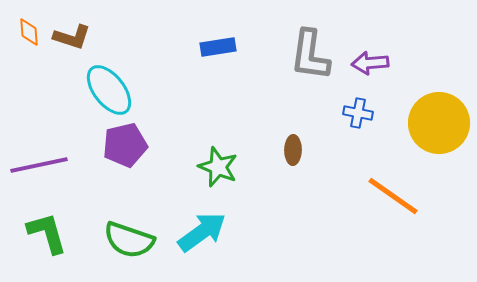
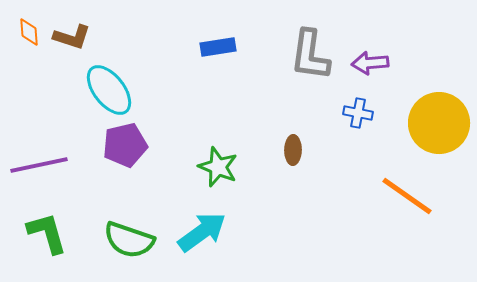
orange line: moved 14 px right
